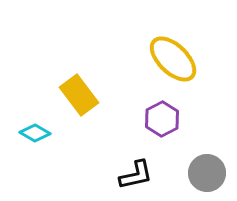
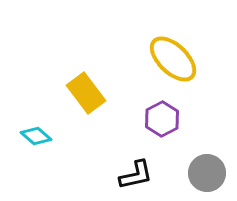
yellow rectangle: moved 7 px right, 2 px up
cyan diamond: moved 1 px right, 3 px down; rotated 12 degrees clockwise
